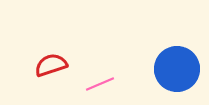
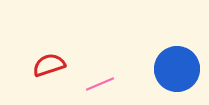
red semicircle: moved 2 px left
